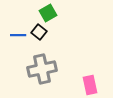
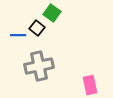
green square: moved 4 px right; rotated 24 degrees counterclockwise
black square: moved 2 px left, 4 px up
gray cross: moved 3 px left, 3 px up
